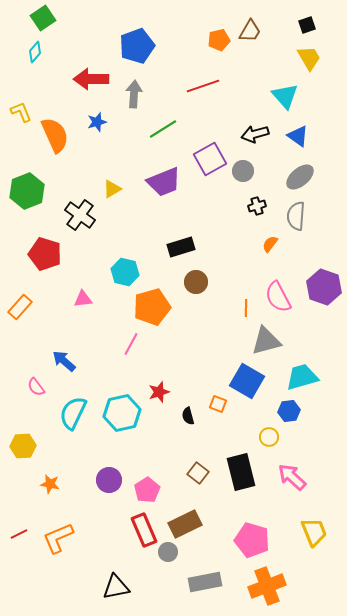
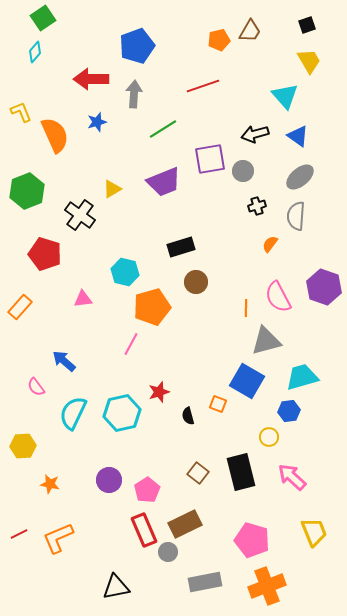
yellow trapezoid at (309, 58): moved 3 px down
purple square at (210, 159): rotated 20 degrees clockwise
